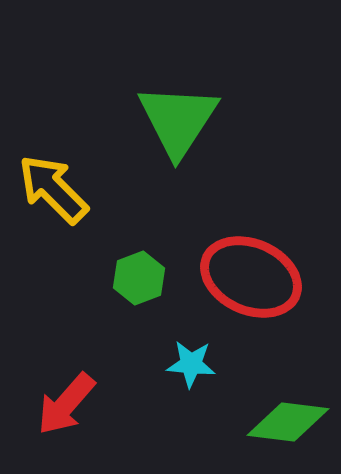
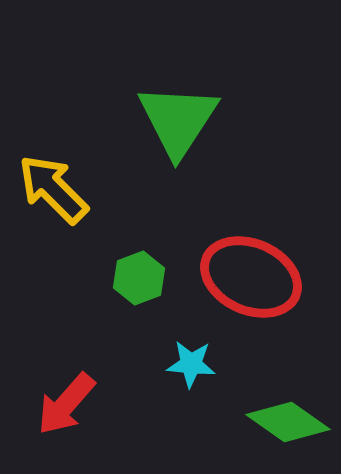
green diamond: rotated 28 degrees clockwise
